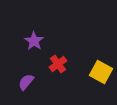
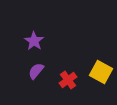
red cross: moved 10 px right, 16 px down
purple semicircle: moved 10 px right, 11 px up
